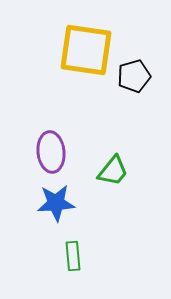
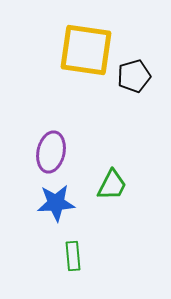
purple ellipse: rotated 18 degrees clockwise
green trapezoid: moved 1 px left, 14 px down; rotated 12 degrees counterclockwise
